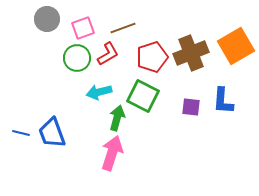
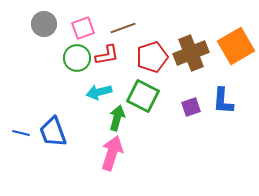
gray circle: moved 3 px left, 5 px down
red L-shape: moved 1 px left, 1 px down; rotated 20 degrees clockwise
purple square: rotated 24 degrees counterclockwise
blue trapezoid: moved 1 px right, 1 px up
